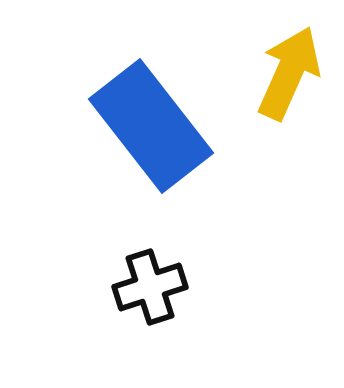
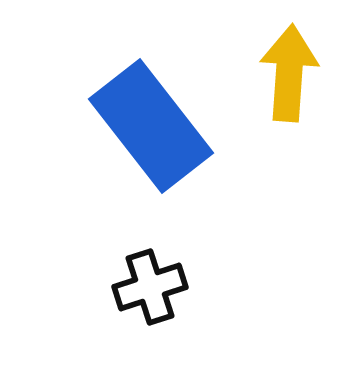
yellow arrow: rotated 20 degrees counterclockwise
